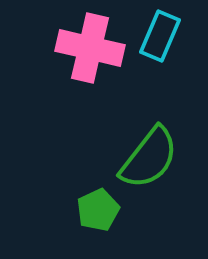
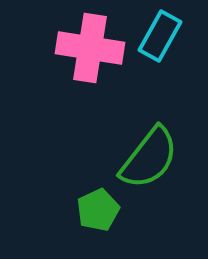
cyan rectangle: rotated 6 degrees clockwise
pink cross: rotated 4 degrees counterclockwise
